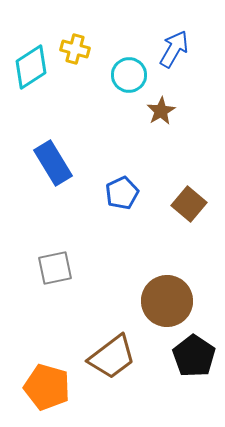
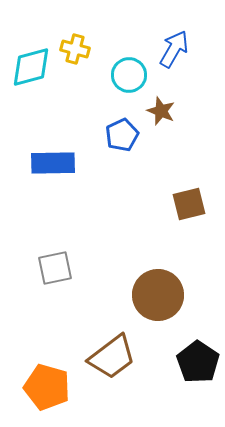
cyan diamond: rotated 18 degrees clockwise
brown star: rotated 20 degrees counterclockwise
blue rectangle: rotated 60 degrees counterclockwise
blue pentagon: moved 58 px up
brown square: rotated 36 degrees clockwise
brown circle: moved 9 px left, 6 px up
black pentagon: moved 4 px right, 6 px down
